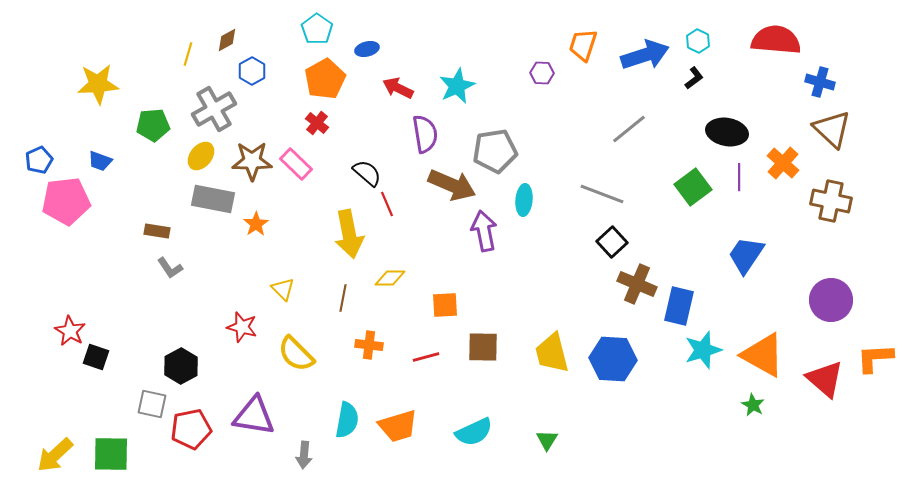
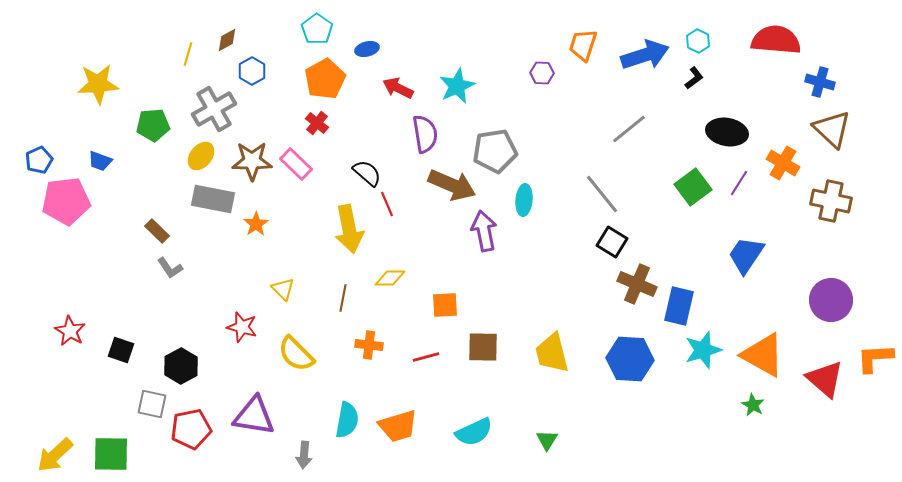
orange cross at (783, 163): rotated 12 degrees counterclockwise
purple line at (739, 177): moved 6 px down; rotated 32 degrees clockwise
gray line at (602, 194): rotated 30 degrees clockwise
brown rectangle at (157, 231): rotated 35 degrees clockwise
yellow arrow at (349, 234): moved 5 px up
black square at (612, 242): rotated 16 degrees counterclockwise
black square at (96, 357): moved 25 px right, 7 px up
blue hexagon at (613, 359): moved 17 px right
